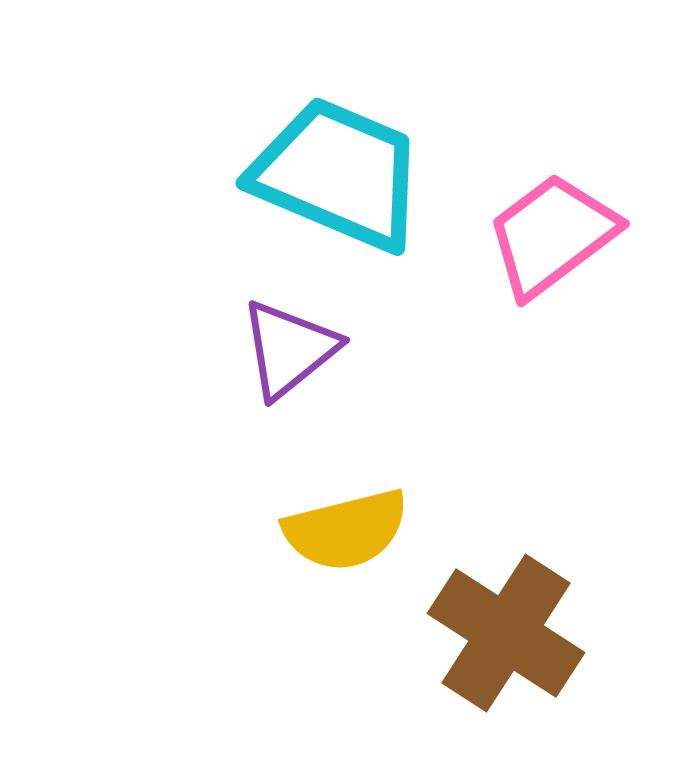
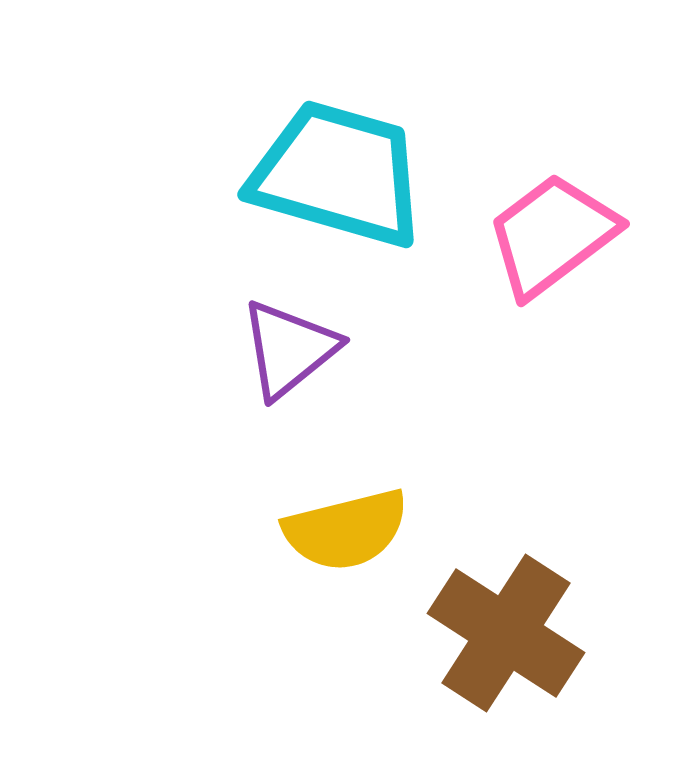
cyan trapezoid: rotated 7 degrees counterclockwise
